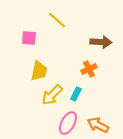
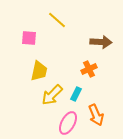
orange arrow: moved 2 px left, 10 px up; rotated 140 degrees counterclockwise
